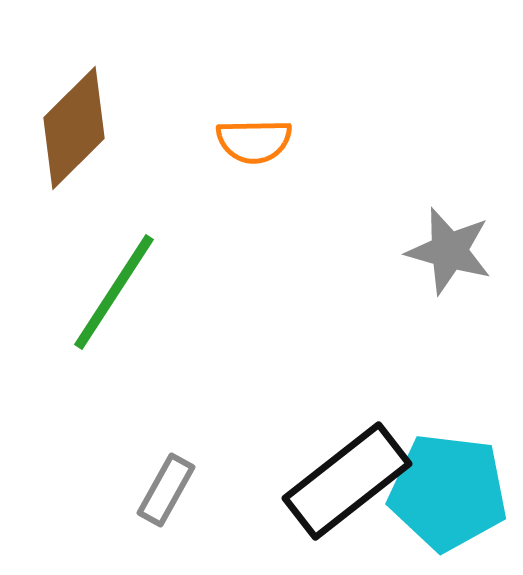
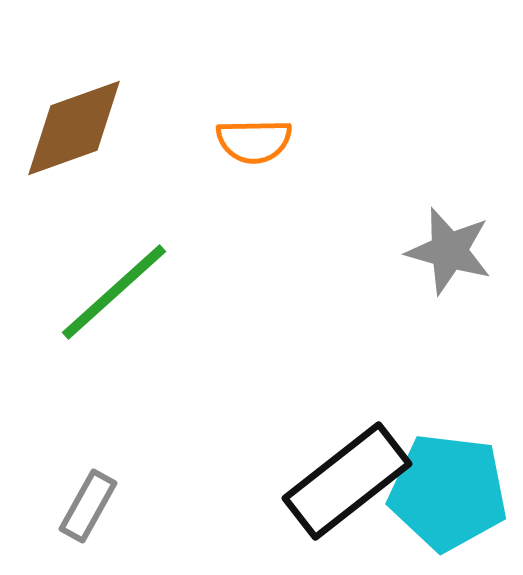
brown diamond: rotated 25 degrees clockwise
green line: rotated 15 degrees clockwise
gray rectangle: moved 78 px left, 16 px down
